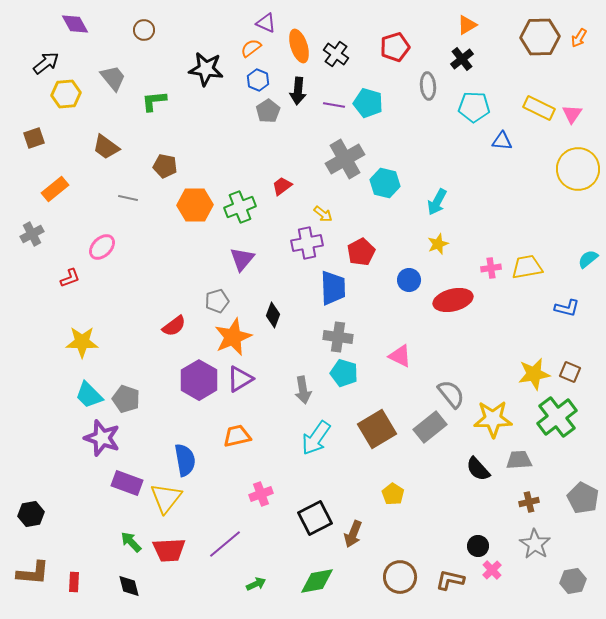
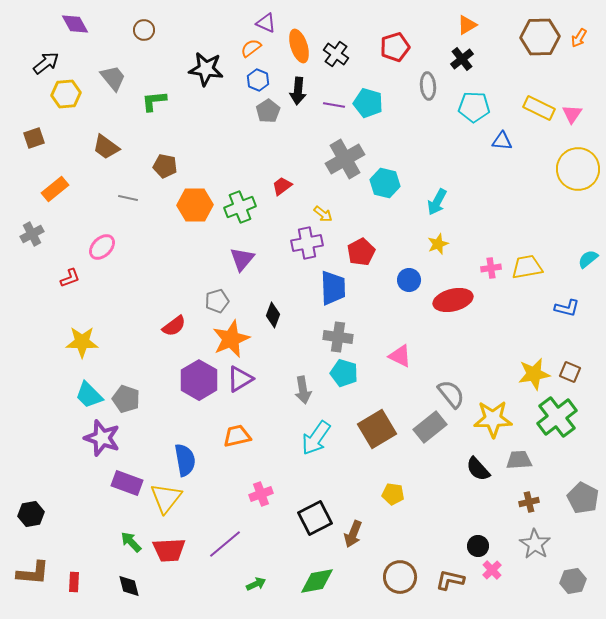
orange star at (233, 337): moved 2 px left, 2 px down
yellow pentagon at (393, 494): rotated 25 degrees counterclockwise
